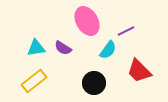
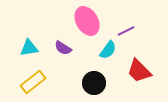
cyan triangle: moved 7 px left
yellow rectangle: moved 1 px left, 1 px down
